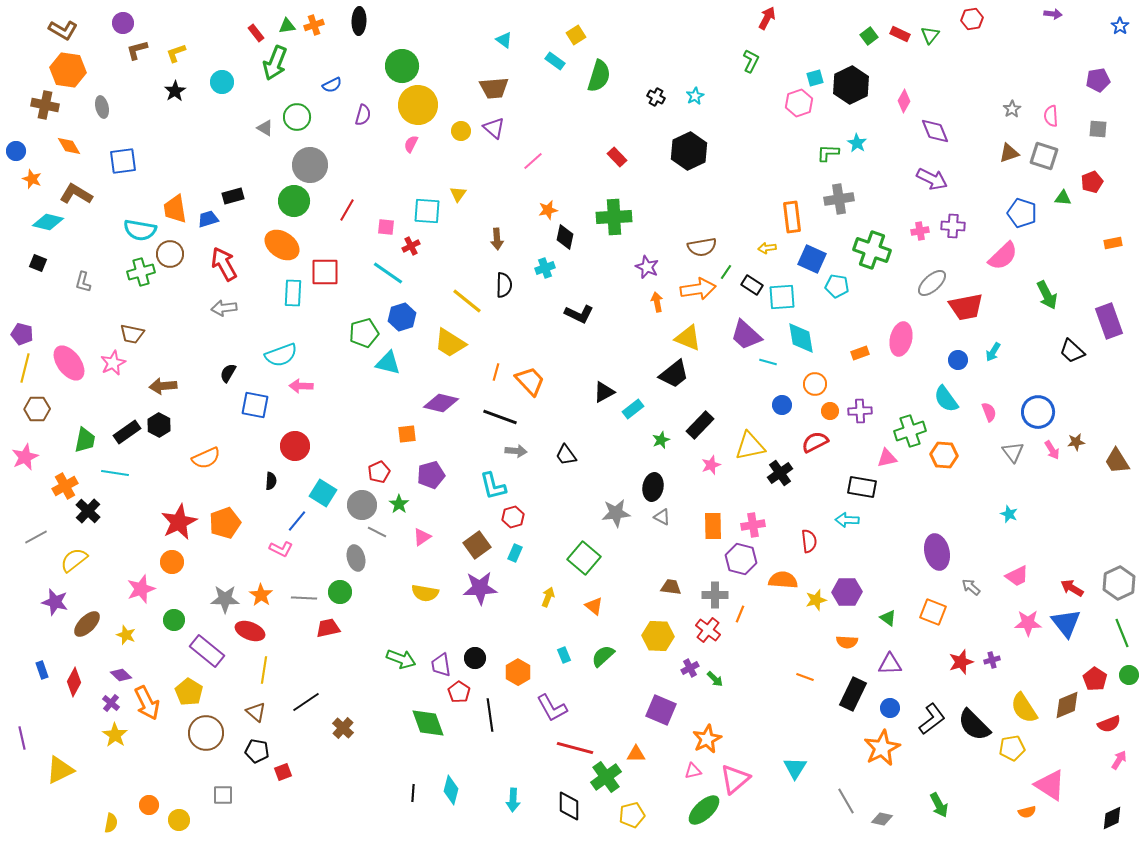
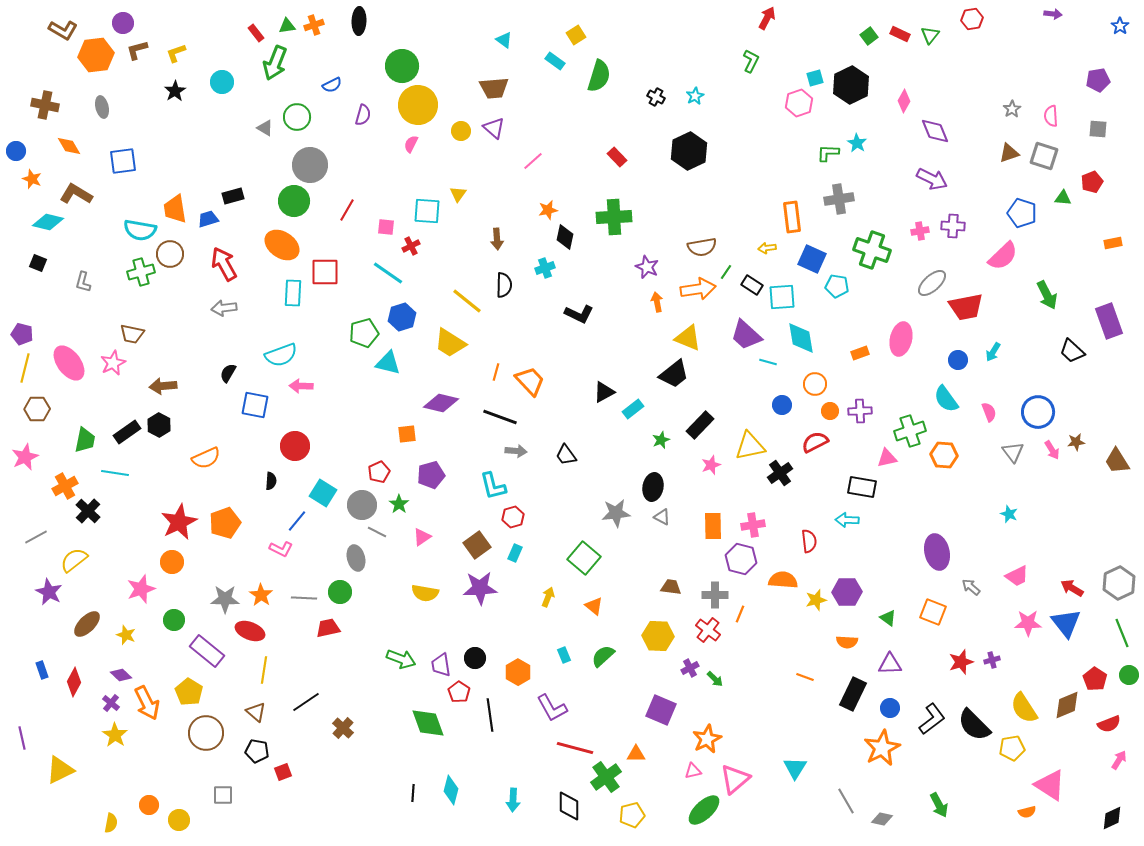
orange hexagon at (68, 70): moved 28 px right, 15 px up; rotated 16 degrees counterclockwise
purple star at (55, 602): moved 6 px left, 10 px up; rotated 12 degrees clockwise
